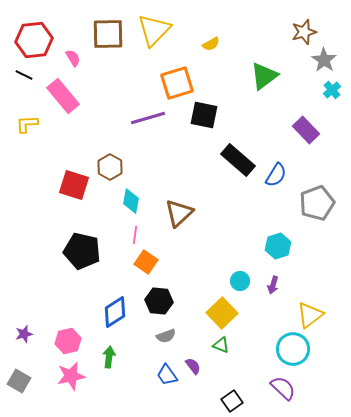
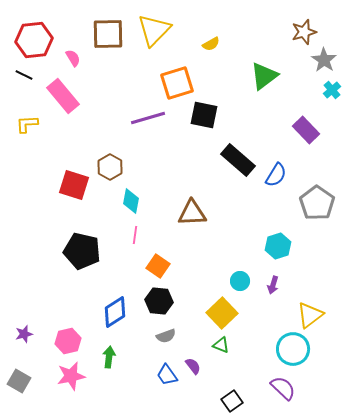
gray pentagon at (317, 203): rotated 16 degrees counterclockwise
brown triangle at (179, 213): moved 13 px right; rotated 40 degrees clockwise
orange square at (146, 262): moved 12 px right, 4 px down
